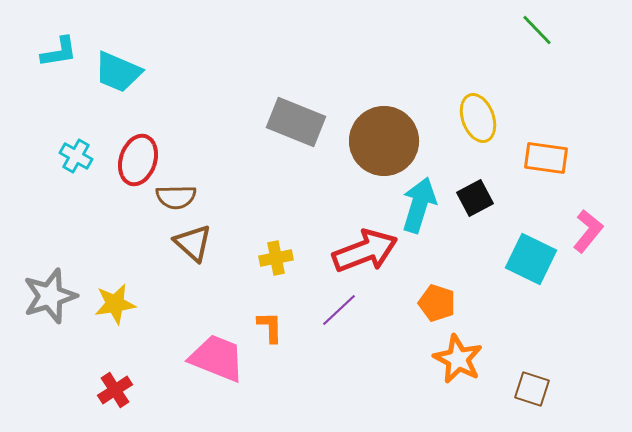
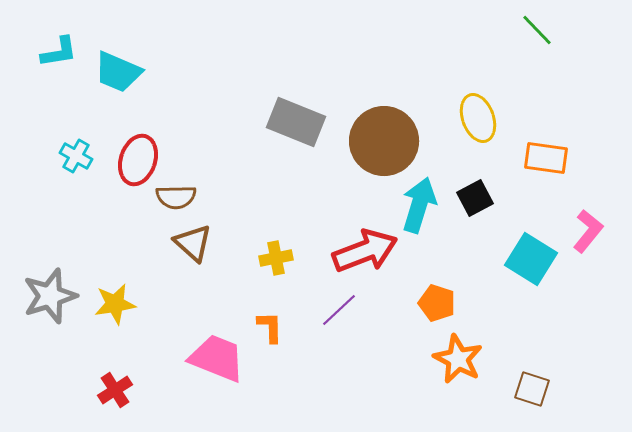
cyan square: rotated 6 degrees clockwise
